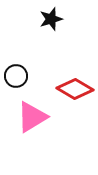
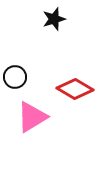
black star: moved 3 px right
black circle: moved 1 px left, 1 px down
